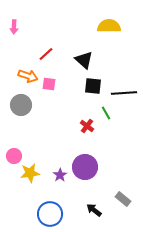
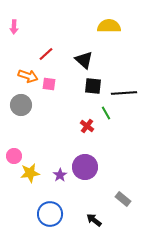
black arrow: moved 10 px down
